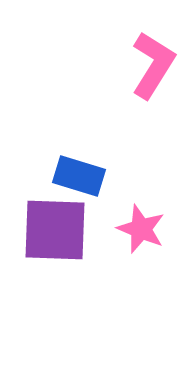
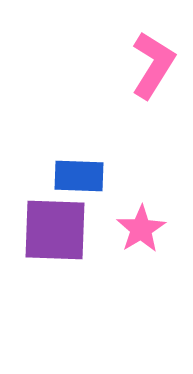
blue rectangle: rotated 15 degrees counterclockwise
pink star: rotated 18 degrees clockwise
